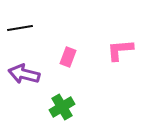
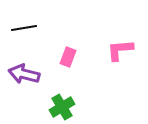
black line: moved 4 px right
